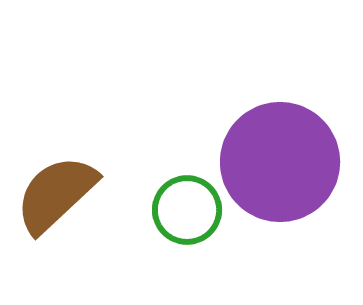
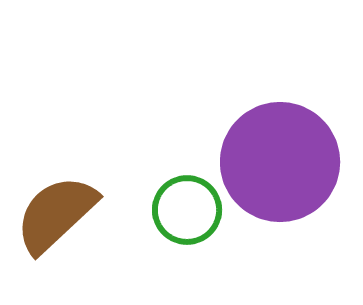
brown semicircle: moved 20 px down
